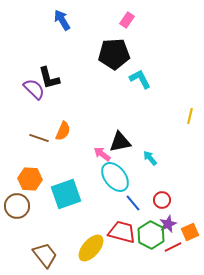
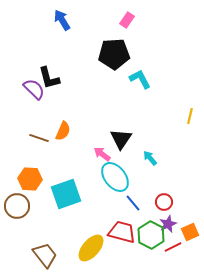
black triangle: moved 1 px right, 3 px up; rotated 45 degrees counterclockwise
red circle: moved 2 px right, 2 px down
